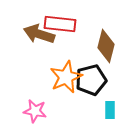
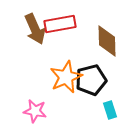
red rectangle: rotated 16 degrees counterclockwise
brown arrow: moved 4 px left, 5 px up; rotated 132 degrees counterclockwise
brown diamond: moved 1 px right, 5 px up; rotated 16 degrees counterclockwise
cyan rectangle: rotated 18 degrees counterclockwise
